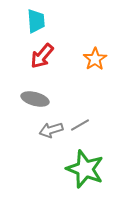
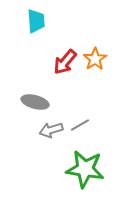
red arrow: moved 23 px right, 6 px down
gray ellipse: moved 3 px down
green star: rotated 12 degrees counterclockwise
